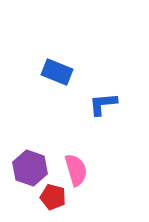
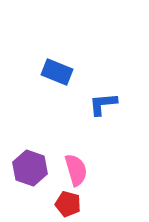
red pentagon: moved 15 px right, 7 px down
